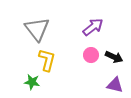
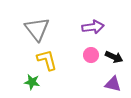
purple arrow: rotated 30 degrees clockwise
yellow L-shape: rotated 30 degrees counterclockwise
purple triangle: moved 2 px left, 1 px up
